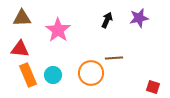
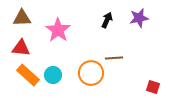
red triangle: moved 1 px right, 1 px up
orange rectangle: rotated 25 degrees counterclockwise
